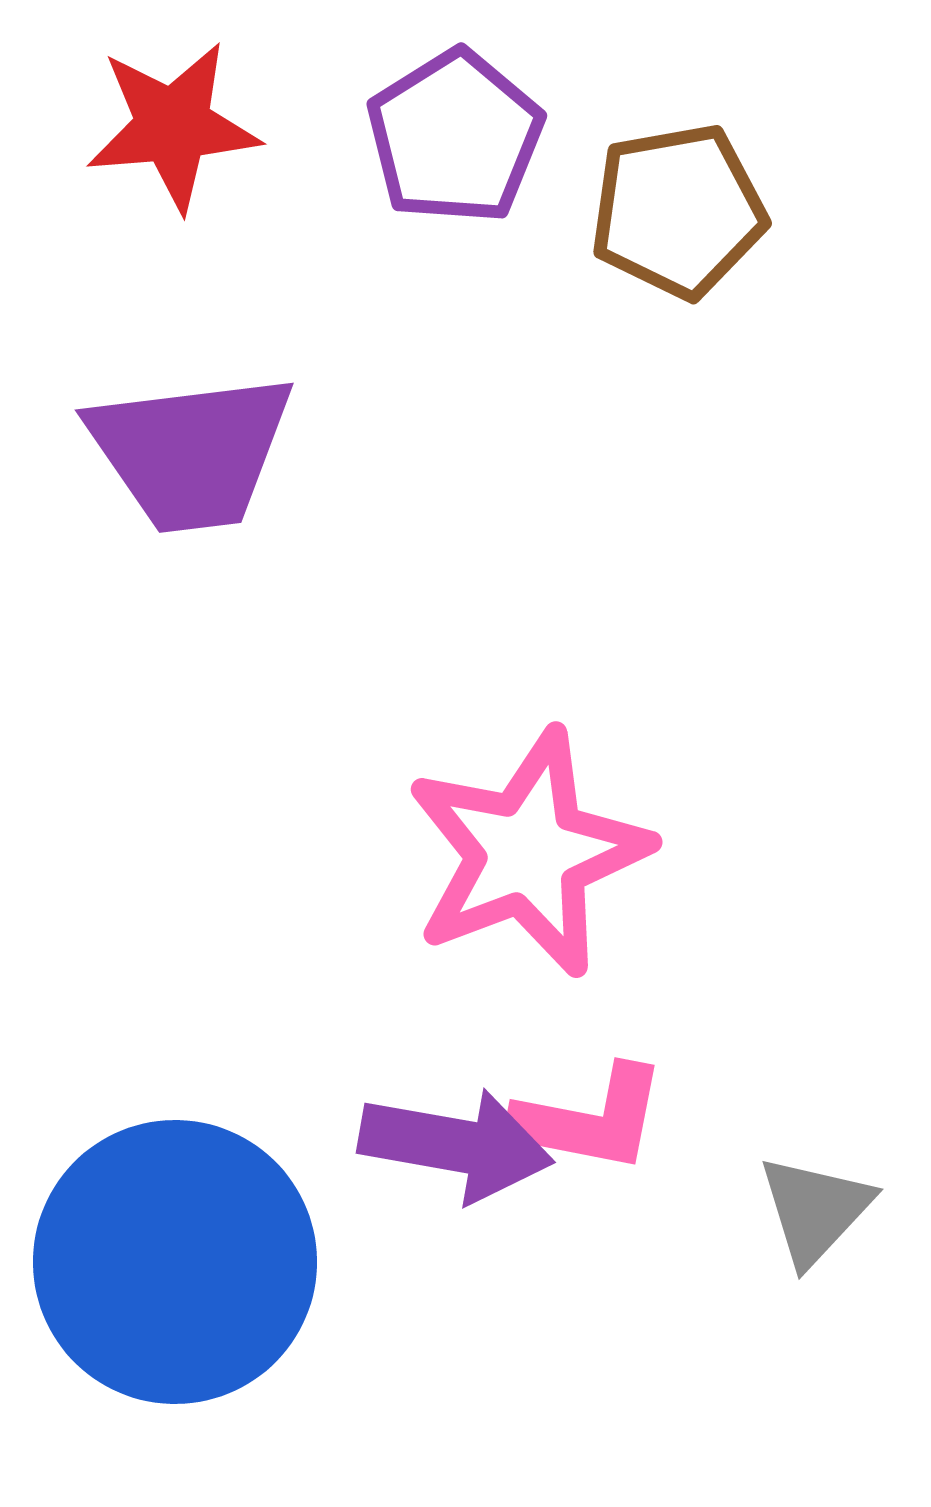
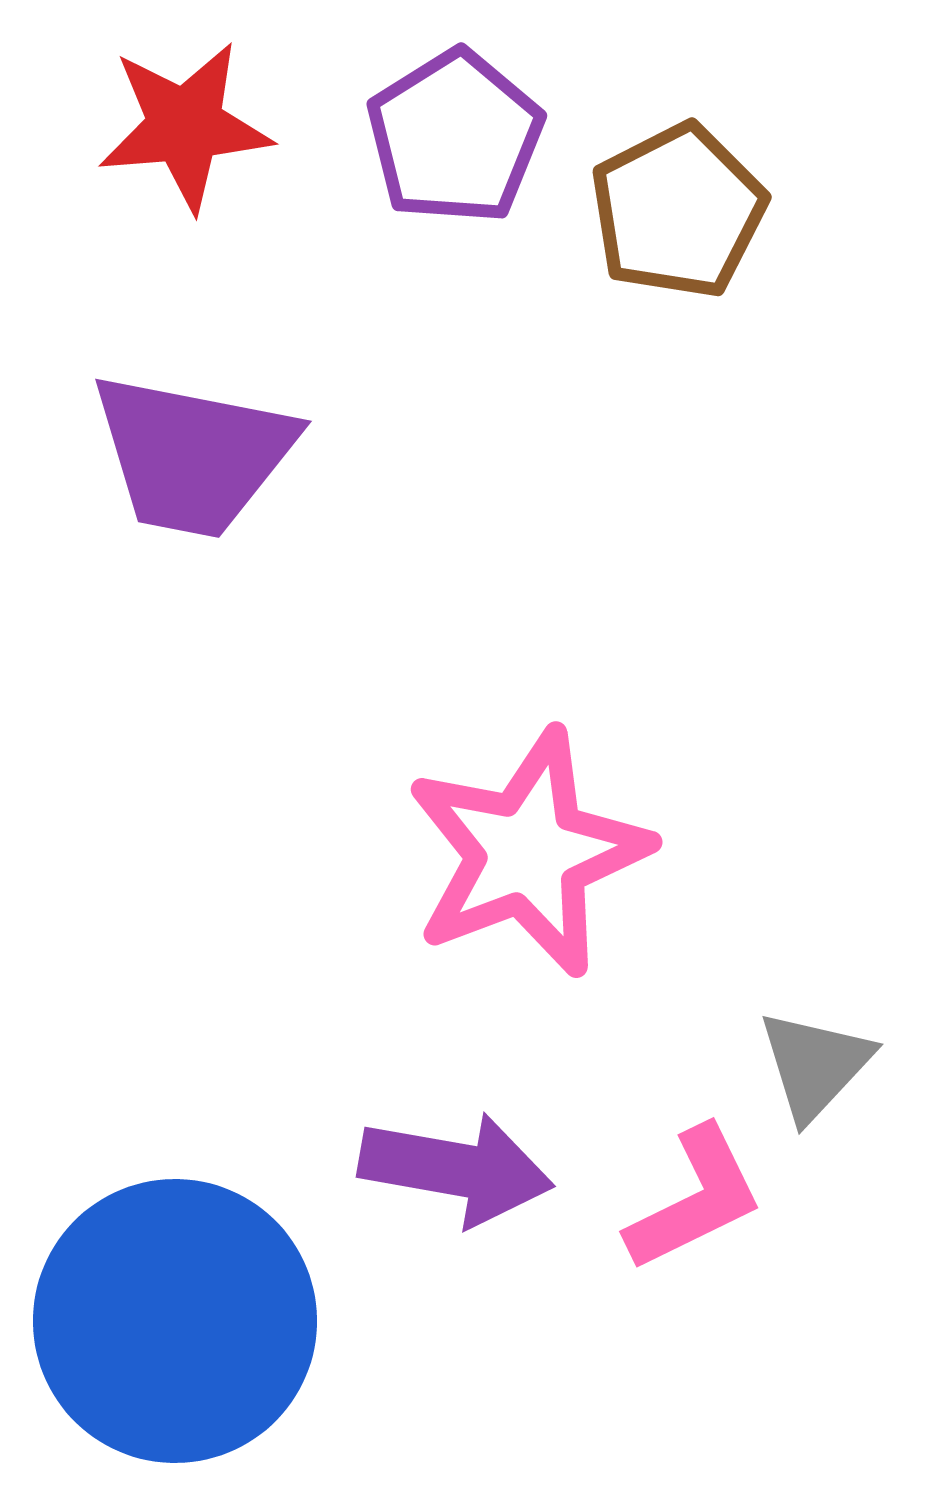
red star: moved 12 px right
brown pentagon: rotated 17 degrees counterclockwise
purple trapezoid: moved 2 px right, 3 px down; rotated 18 degrees clockwise
pink L-shape: moved 105 px right, 80 px down; rotated 37 degrees counterclockwise
purple arrow: moved 24 px down
gray triangle: moved 145 px up
blue circle: moved 59 px down
